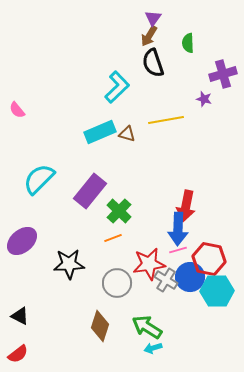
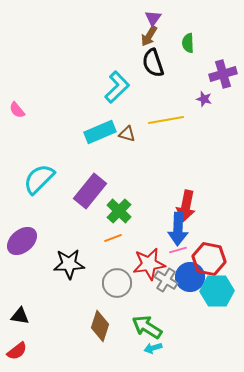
black triangle: rotated 18 degrees counterclockwise
red semicircle: moved 1 px left, 3 px up
